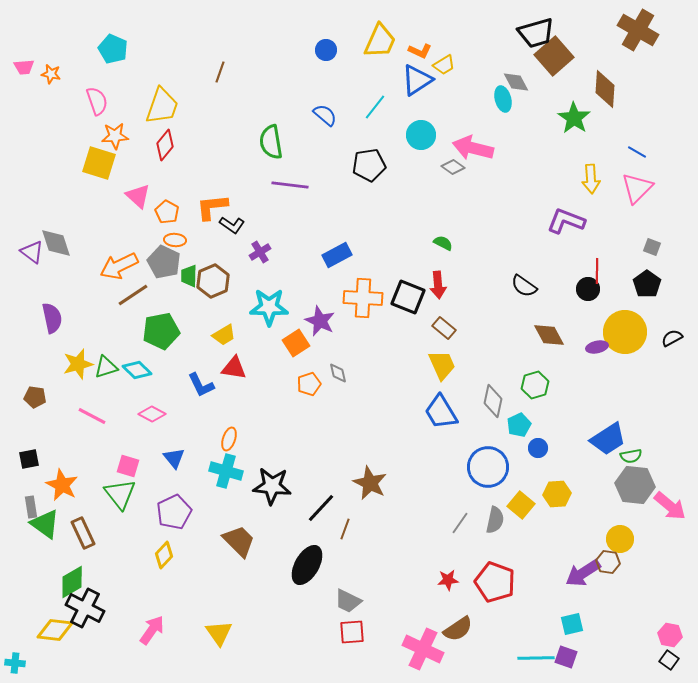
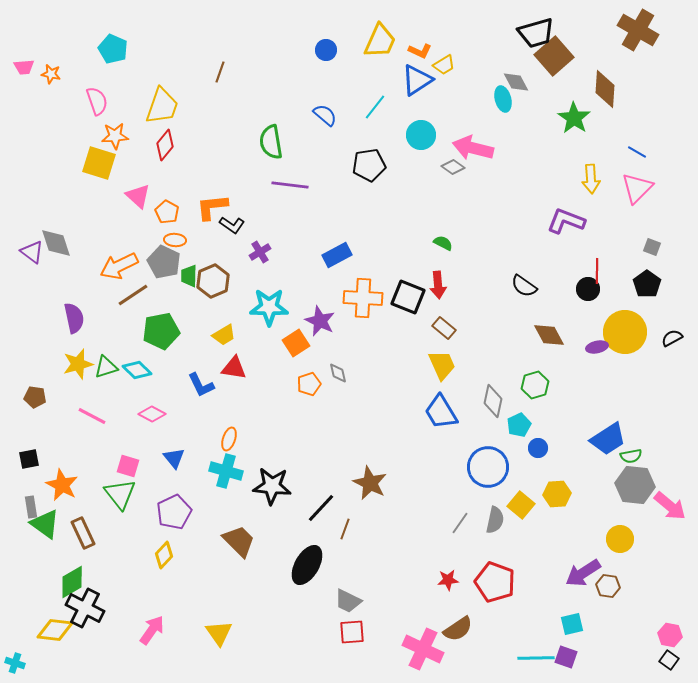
purple semicircle at (52, 318): moved 22 px right
brown hexagon at (608, 562): moved 24 px down
cyan cross at (15, 663): rotated 12 degrees clockwise
